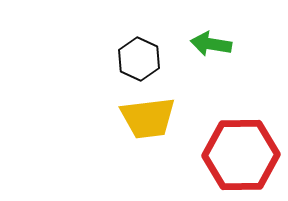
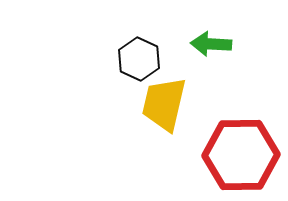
green arrow: rotated 6 degrees counterclockwise
yellow trapezoid: moved 16 px right, 14 px up; rotated 110 degrees clockwise
